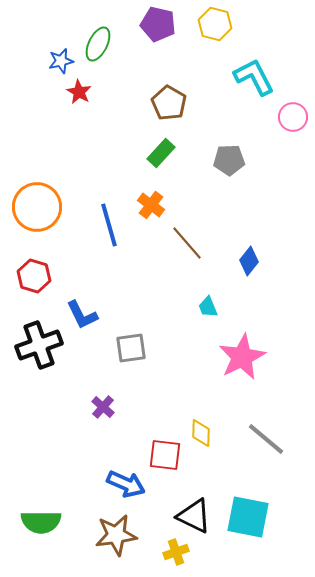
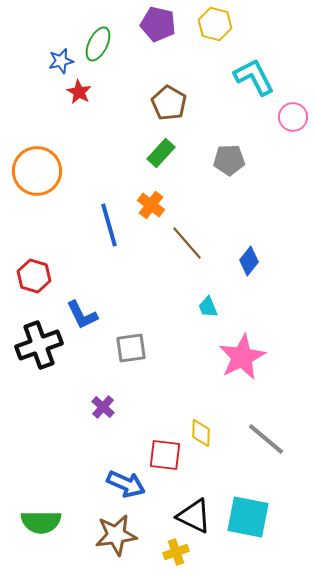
orange circle: moved 36 px up
